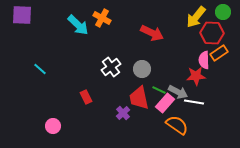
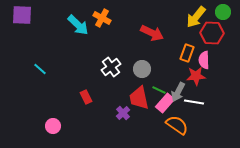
orange rectangle: moved 32 px left; rotated 36 degrees counterclockwise
gray arrow: rotated 90 degrees clockwise
